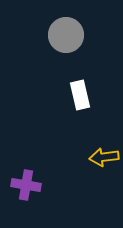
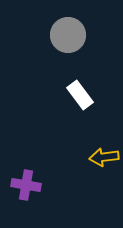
gray circle: moved 2 px right
white rectangle: rotated 24 degrees counterclockwise
